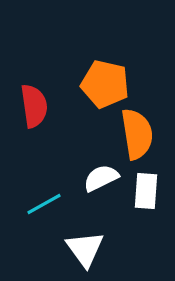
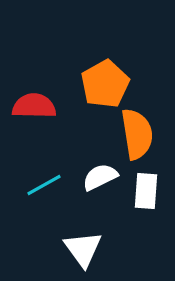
orange pentagon: rotated 30 degrees clockwise
red semicircle: rotated 81 degrees counterclockwise
white semicircle: moved 1 px left, 1 px up
cyan line: moved 19 px up
white triangle: moved 2 px left
